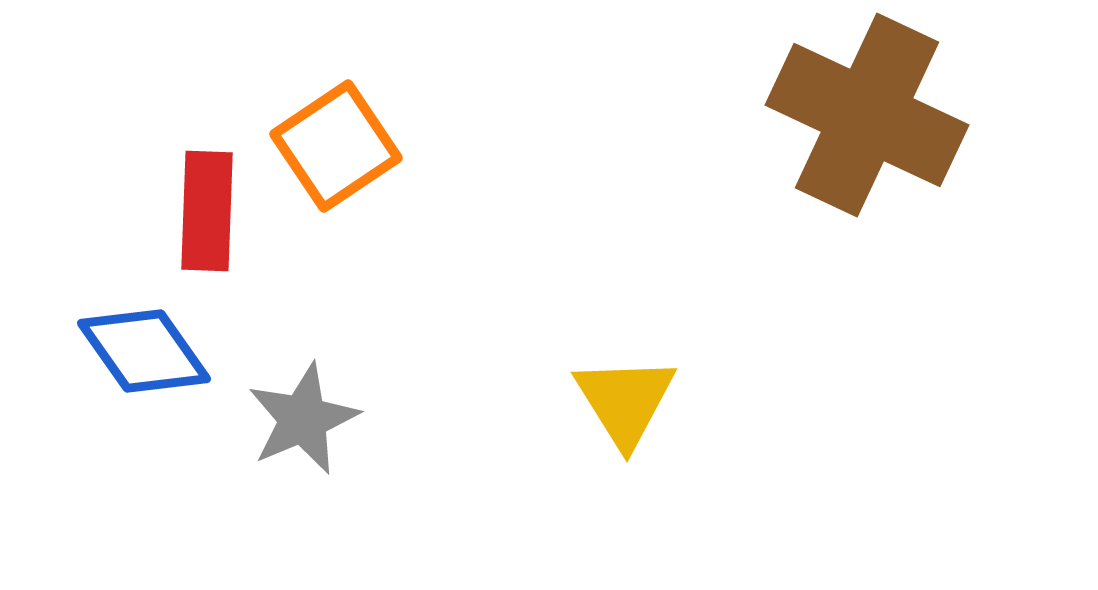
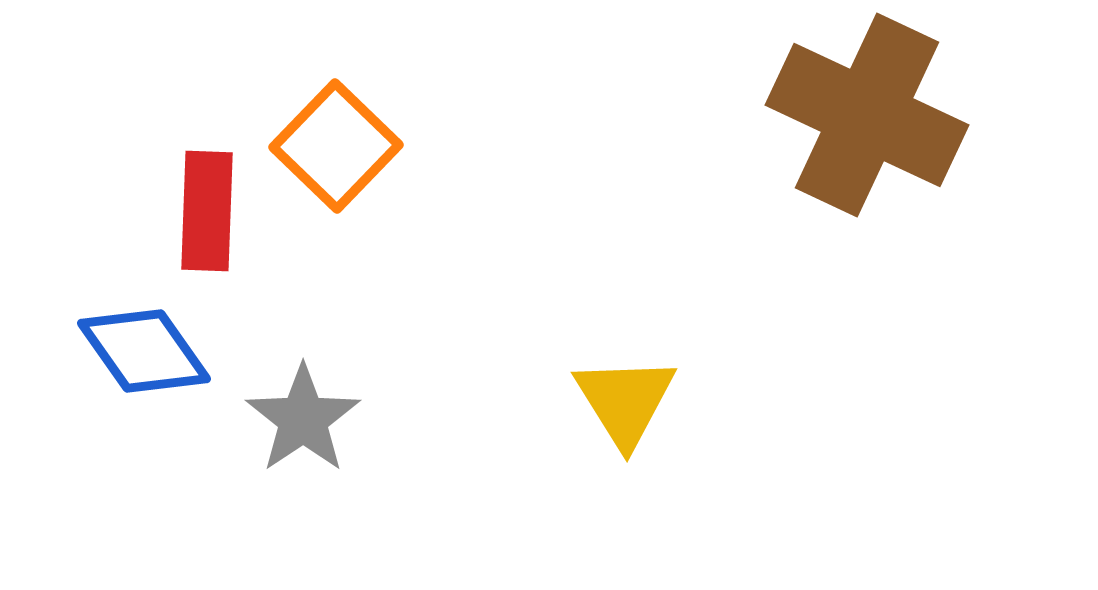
orange square: rotated 12 degrees counterclockwise
gray star: rotated 11 degrees counterclockwise
